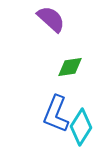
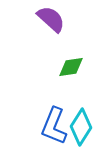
green diamond: moved 1 px right
blue L-shape: moved 2 px left, 12 px down
